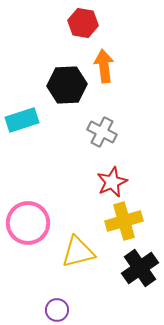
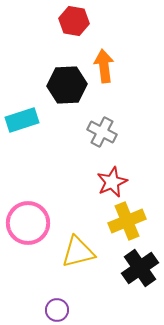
red hexagon: moved 9 px left, 2 px up
yellow cross: moved 3 px right; rotated 6 degrees counterclockwise
